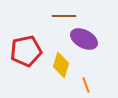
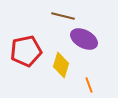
brown line: moved 1 px left; rotated 15 degrees clockwise
orange line: moved 3 px right
